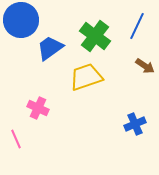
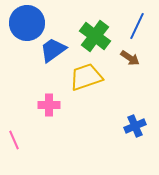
blue circle: moved 6 px right, 3 px down
blue trapezoid: moved 3 px right, 2 px down
brown arrow: moved 15 px left, 8 px up
pink cross: moved 11 px right, 3 px up; rotated 25 degrees counterclockwise
blue cross: moved 2 px down
pink line: moved 2 px left, 1 px down
